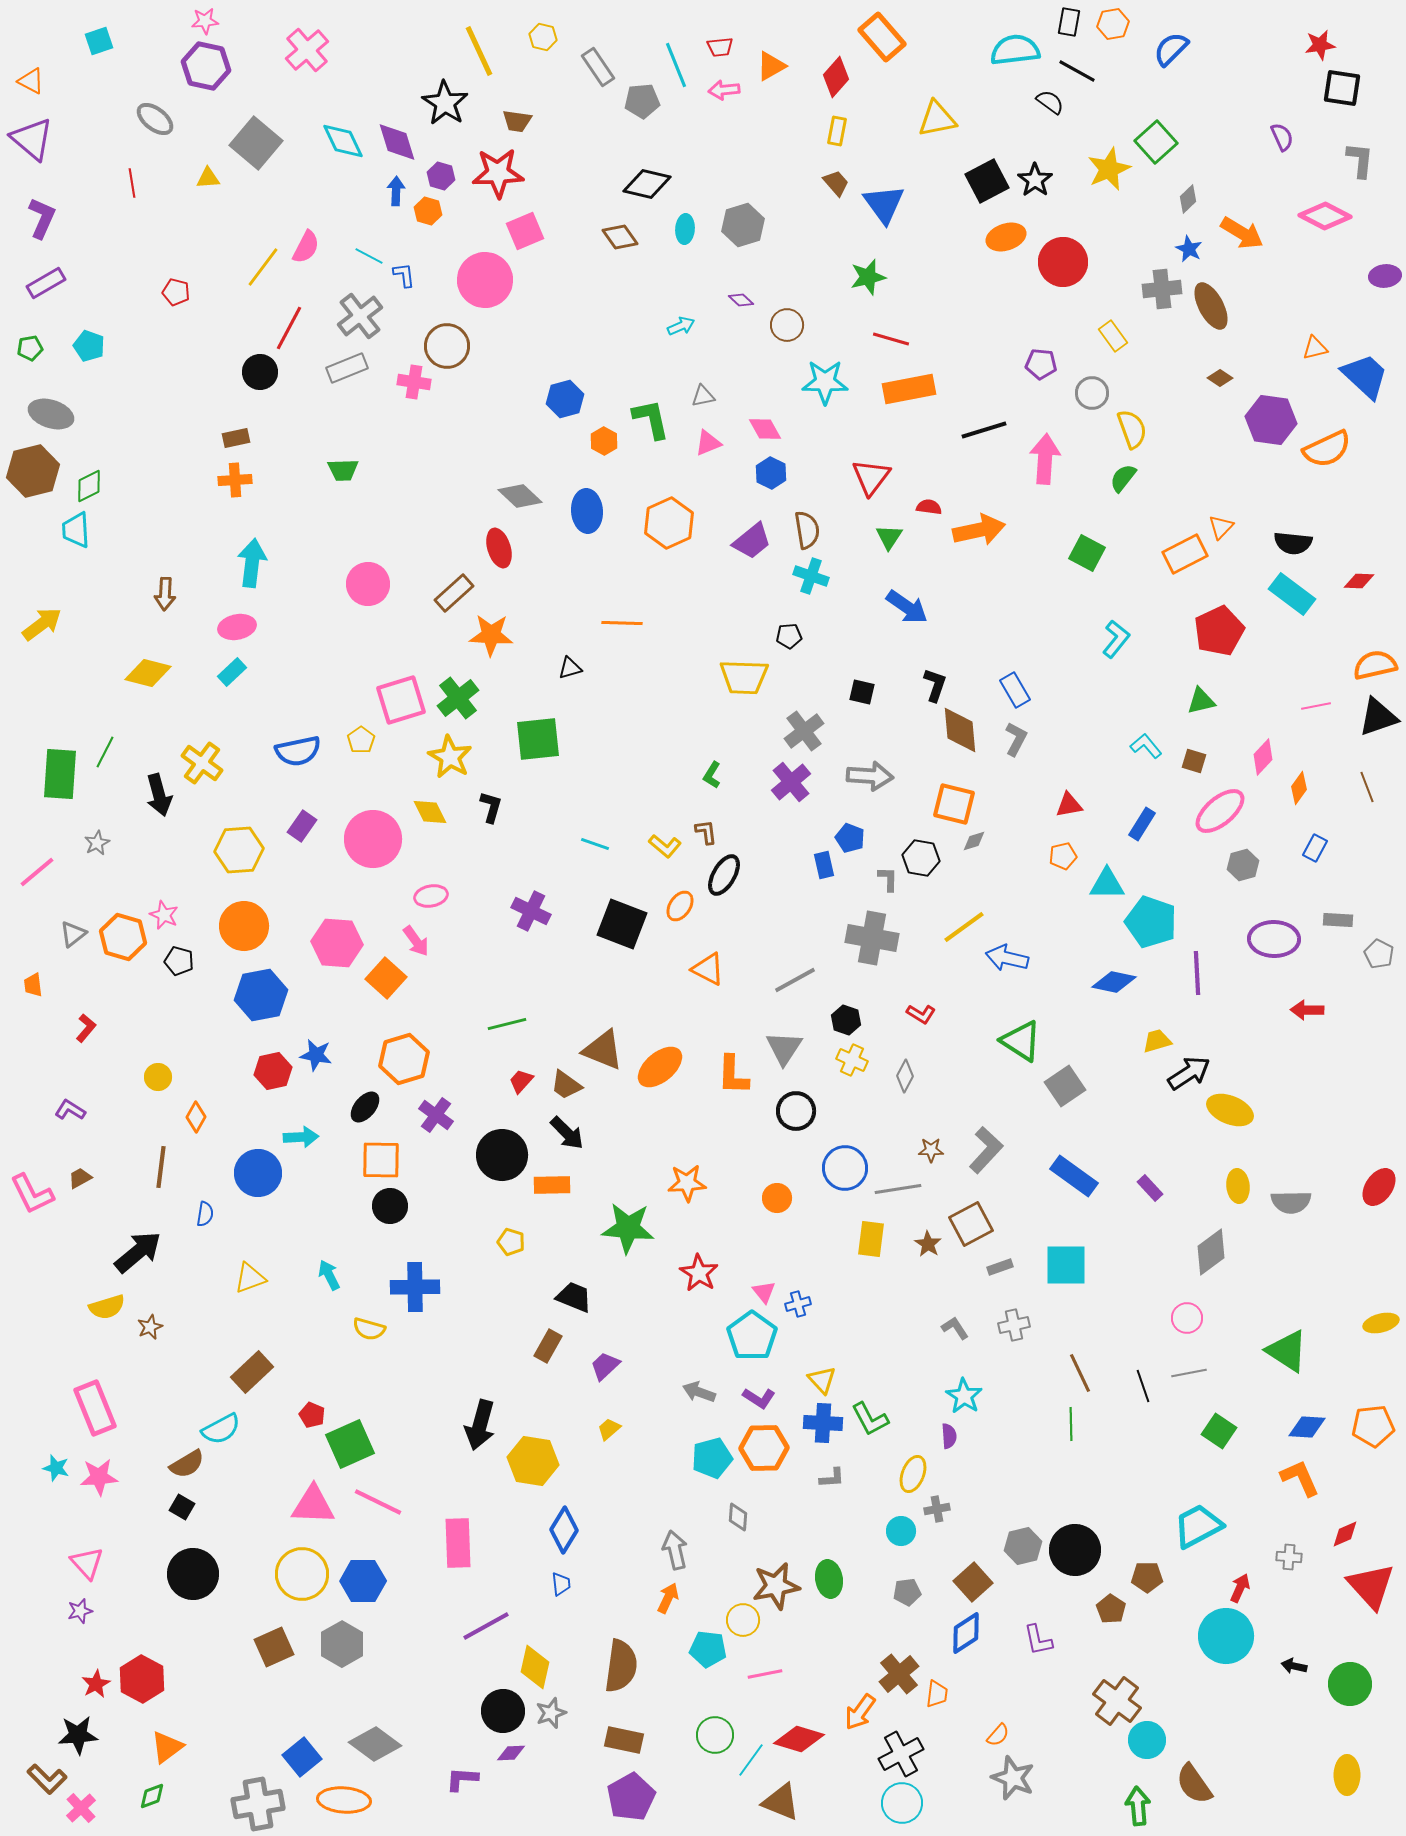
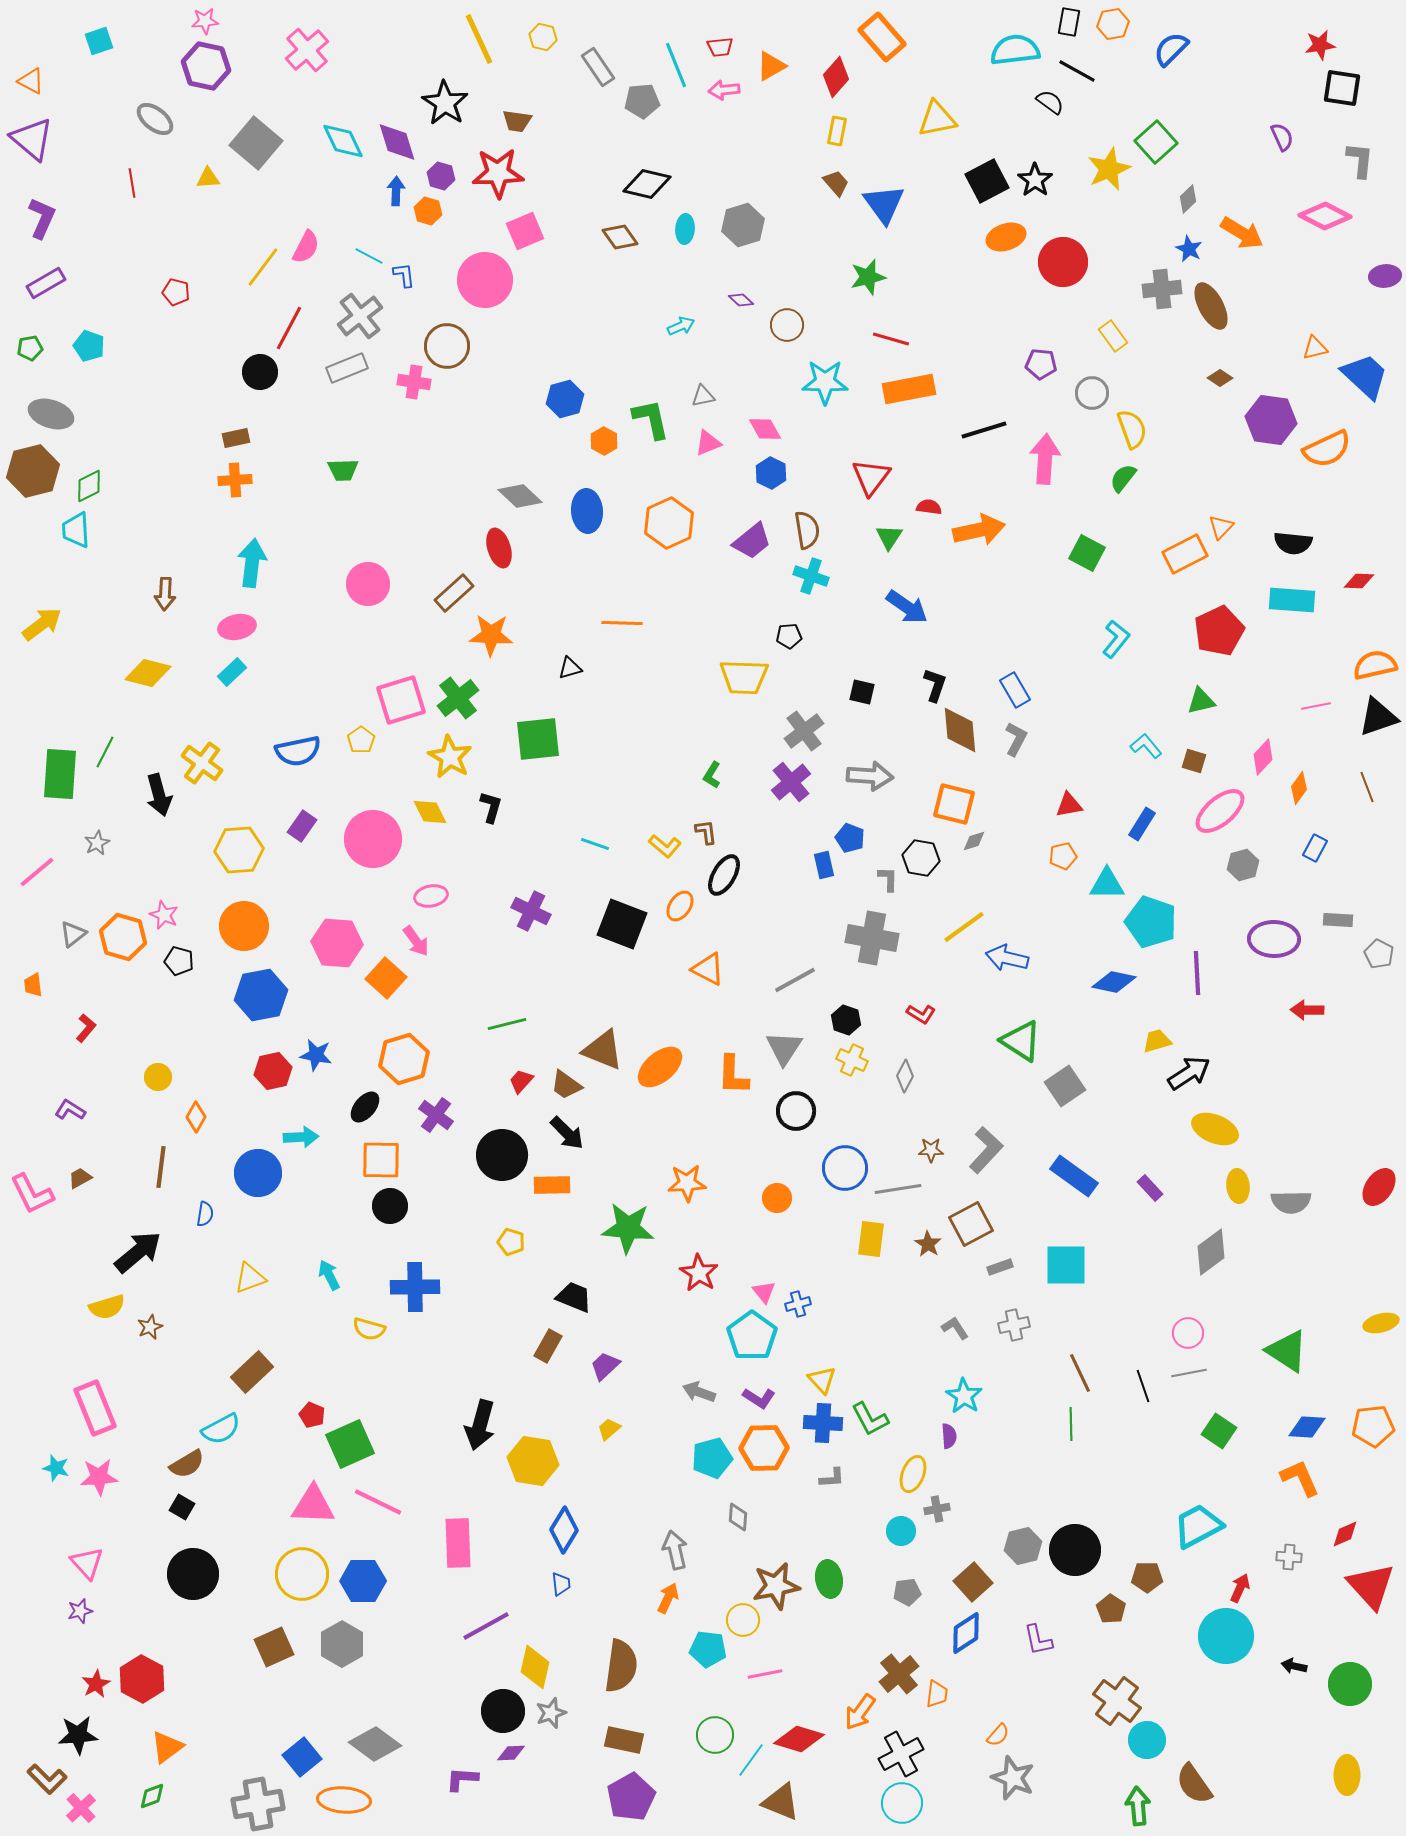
yellow line at (479, 51): moved 12 px up
cyan rectangle at (1292, 594): moved 6 px down; rotated 33 degrees counterclockwise
yellow ellipse at (1230, 1110): moved 15 px left, 19 px down
pink circle at (1187, 1318): moved 1 px right, 15 px down
